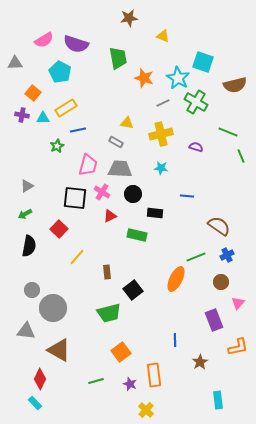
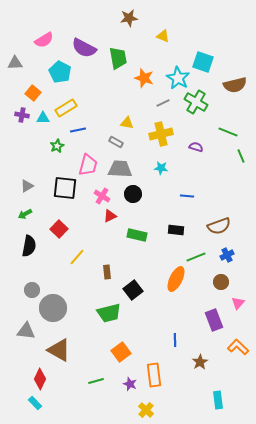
purple semicircle at (76, 44): moved 8 px right, 4 px down; rotated 10 degrees clockwise
pink cross at (102, 192): moved 4 px down
black square at (75, 198): moved 10 px left, 10 px up
black rectangle at (155, 213): moved 21 px right, 17 px down
brown semicircle at (219, 226): rotated 125 degrees clockwise
orange L-shape at (238, 347): rotated 125 degrees counterclockwise
